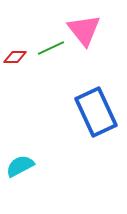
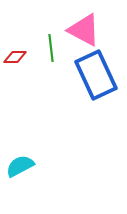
pink triangle: rotated 24 degrees counterclockwise
green line: rotated 72 degrees counterclockwise
blue rectangle: moved 37 px up
